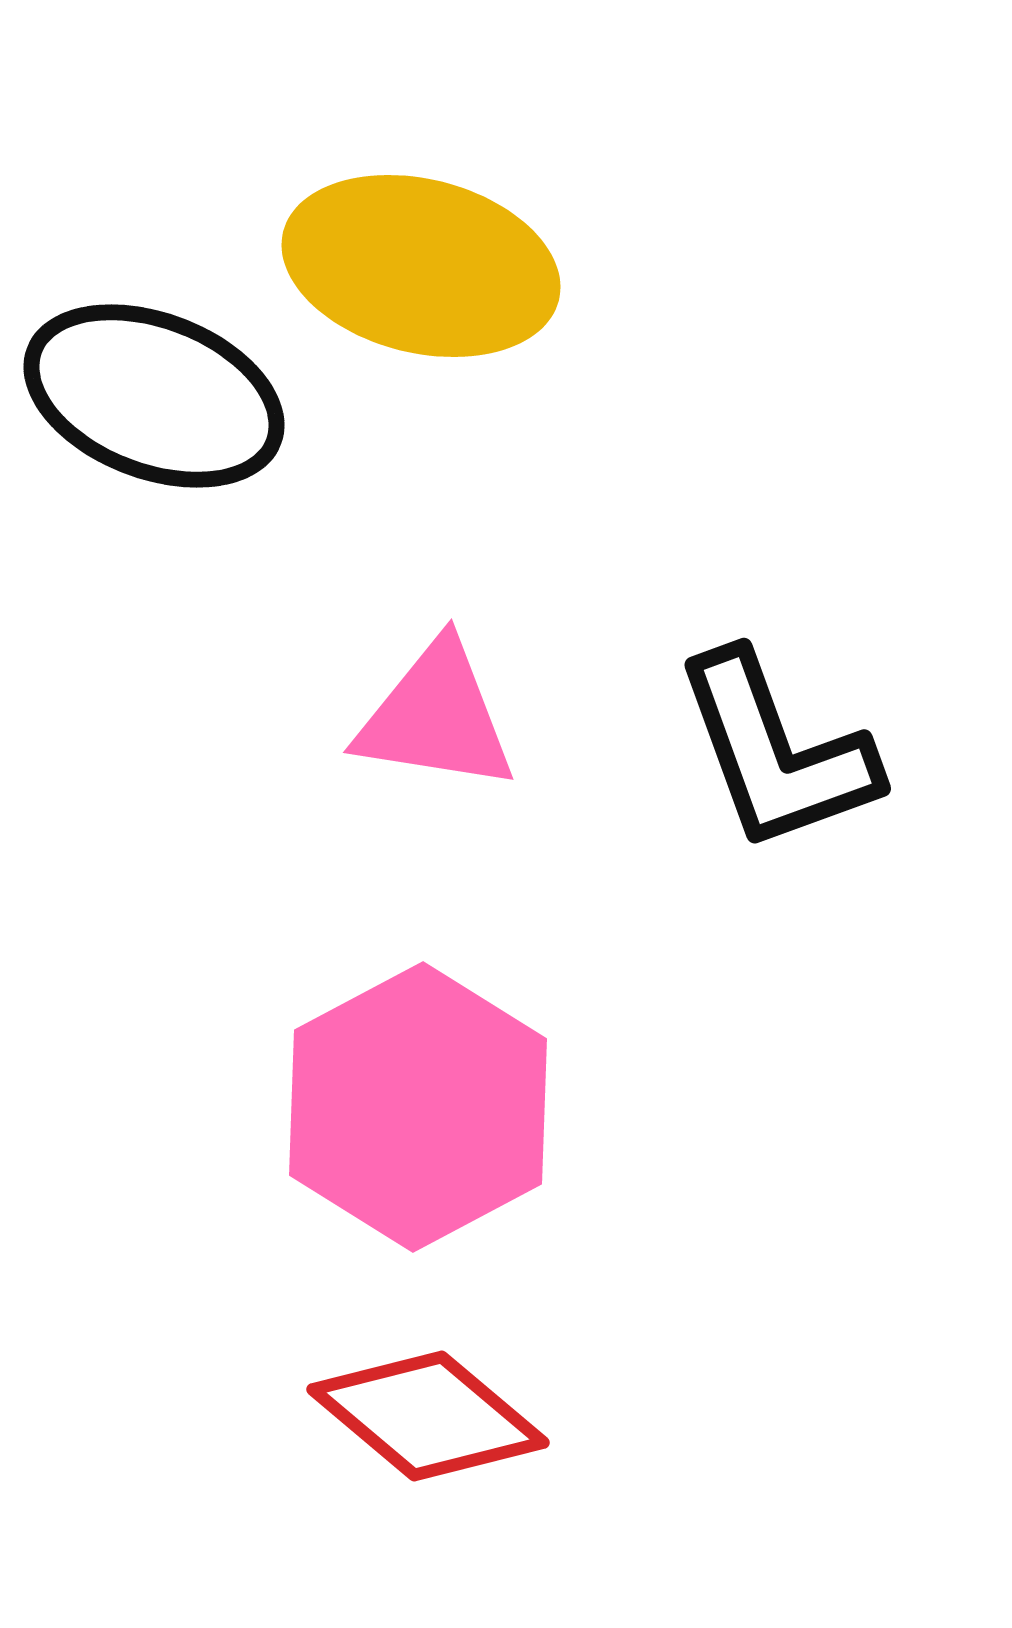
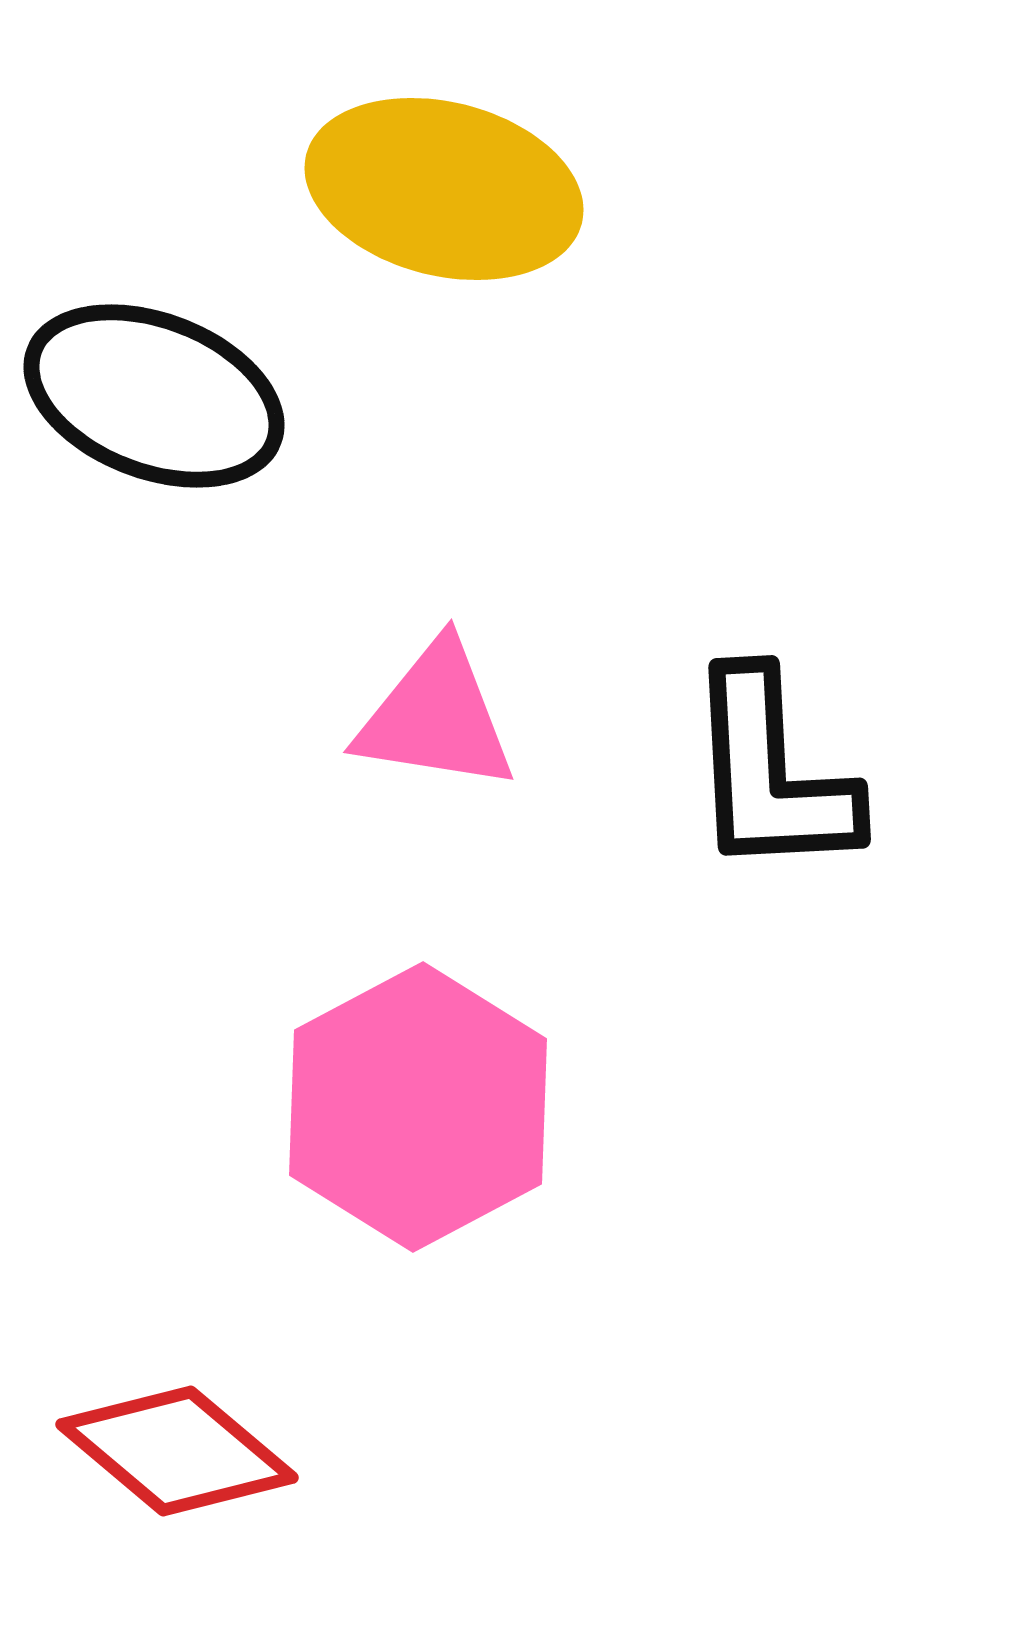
yellow ellipse: moved 23 px right, 77 px up
black L-shape: moved 5 px left, 22 px down; rotated 17 degrees clockwise
red diamond: moved 251 px left, 35 px down
